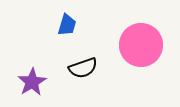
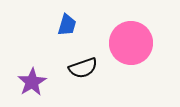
pink circle: moved 10 px left, 2 px up
